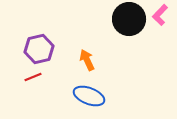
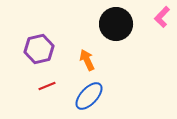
pink L-shape: moved 2 px right, 2 px down
black circle: moved 13 px left, 5 px down
red line: moved 14 px right, 9 px down
blue ellipse: rotated 68 degrees counterclockwise
